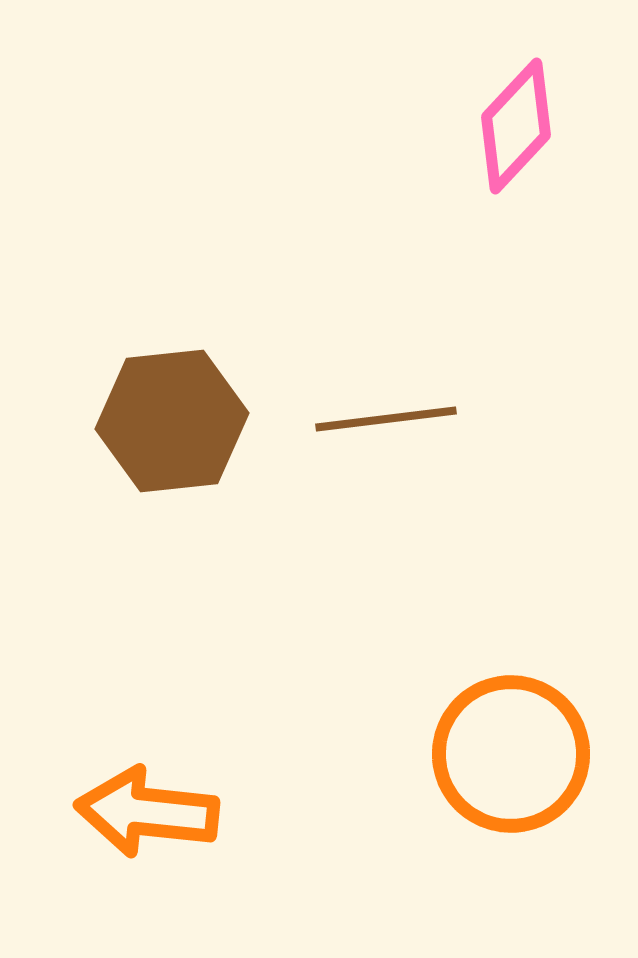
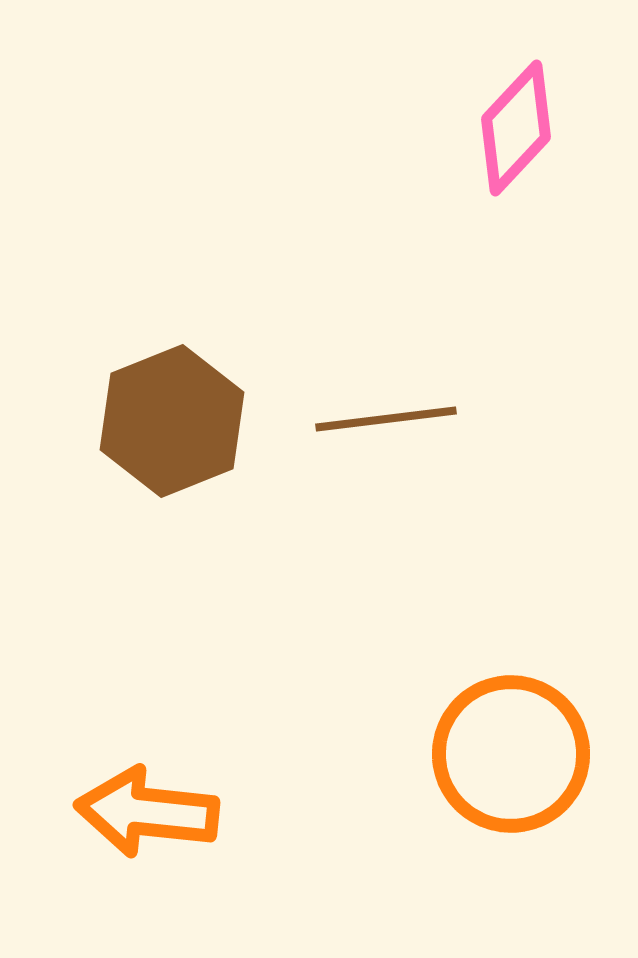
pink diamond: moved 2 px down
brown hexagon: rotated 16 degrees counterclockwise
